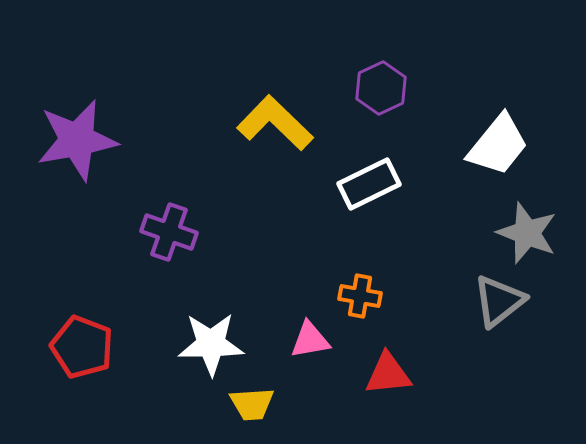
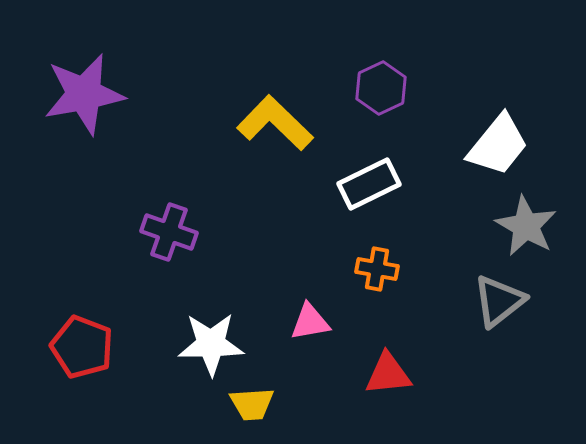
purple star: moved 7 px right, 46 px up
gray star: moved 1 px left, 7 px up; rotated 8 degrees clockwise
orange cross: moved 17 px right, 27 px up
pink triangle: moved 18 px up
